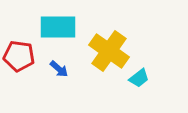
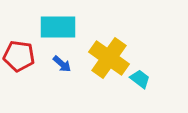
yellow cross: moved 7 px down
blue arrow: moved 3 px right, 5 px up
cyan trapezoid: moved 1 px right, 1 px down; rotated 105 degrees counterclockwise
